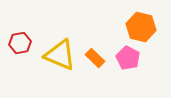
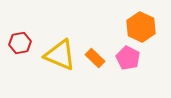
orange hexagon: rotated 12 degrees clockwise
